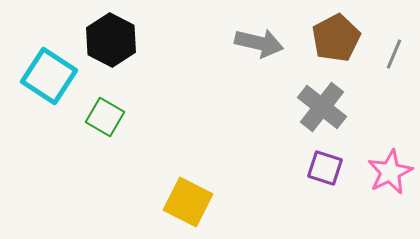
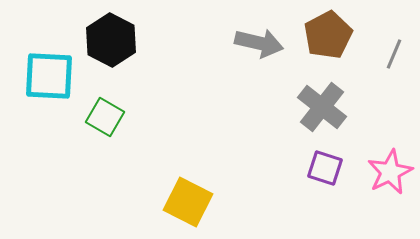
brown pentagon: moved 8 px left, 3 px up
cyan square: rotated 30 degrees counterclockwise
